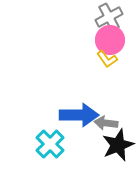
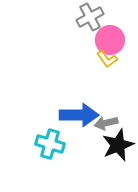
gray cross: moved 19 px left
gray arrow: rotated 20 degrees counterclockwise
cyan cross: rotated 28 degrees counterclockwise
